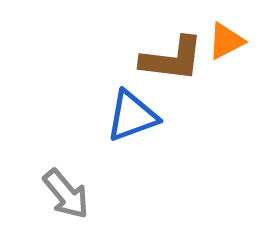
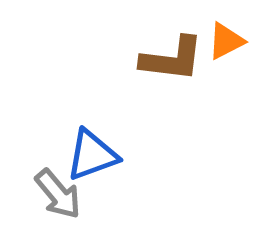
blue triangle: moved 40 px left, 39 px down
gray arrow: moved 8 px left
